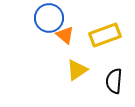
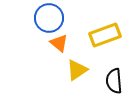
orange triangle: moved 6 px left, 8 px down
black semicircle: rotated 10 degrees counterclockwise
